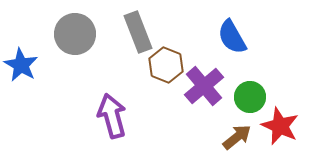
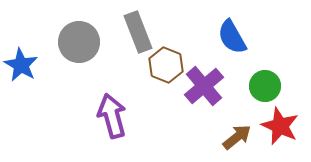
gray circle: moved 4 px right, 8 px down
green circle: moved 15 px right, 11 px up
